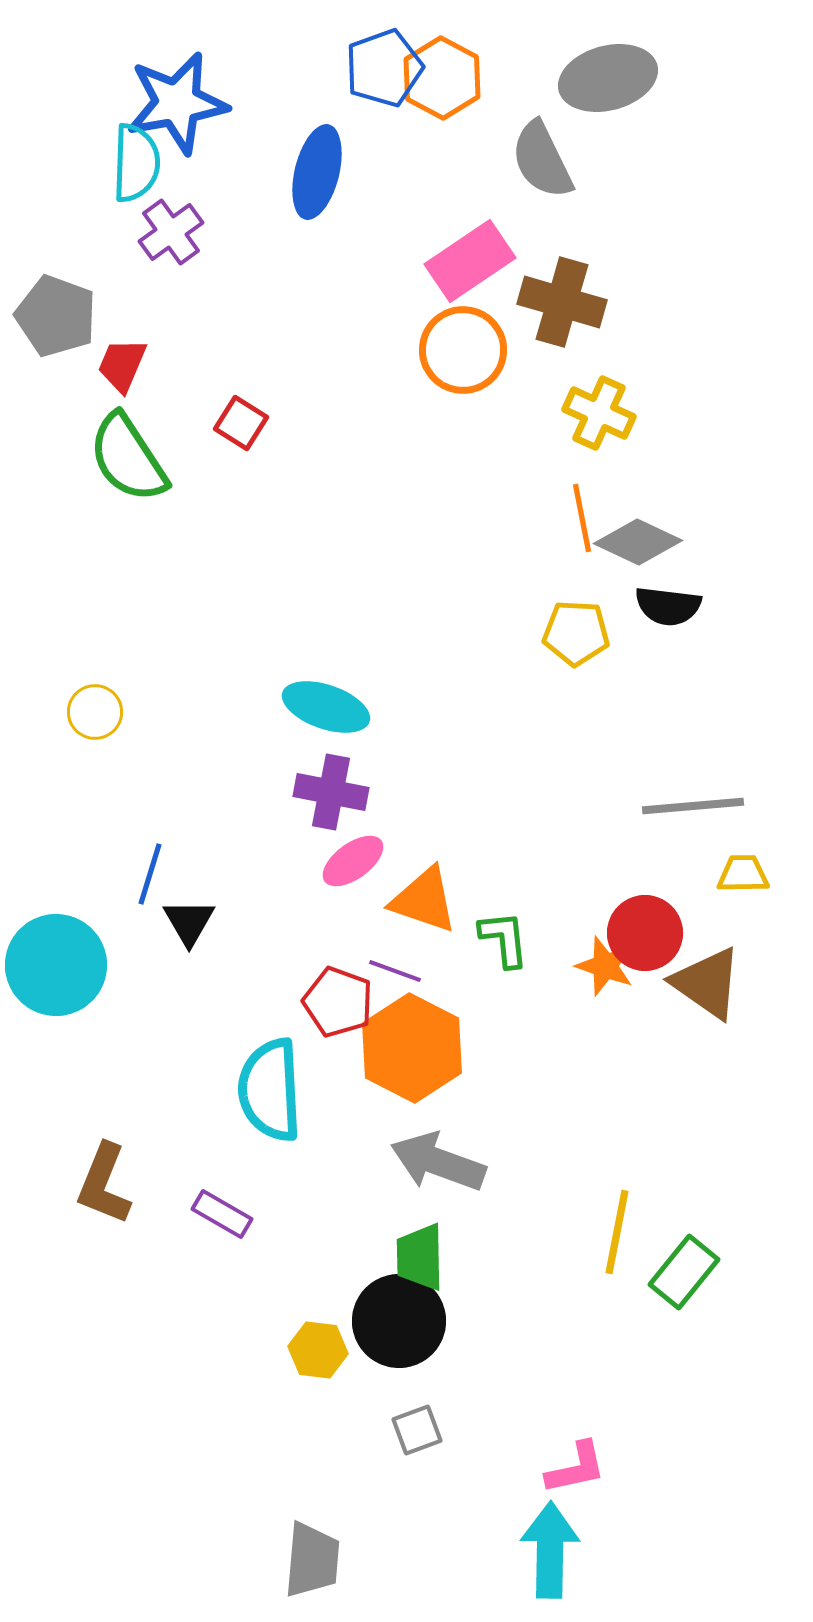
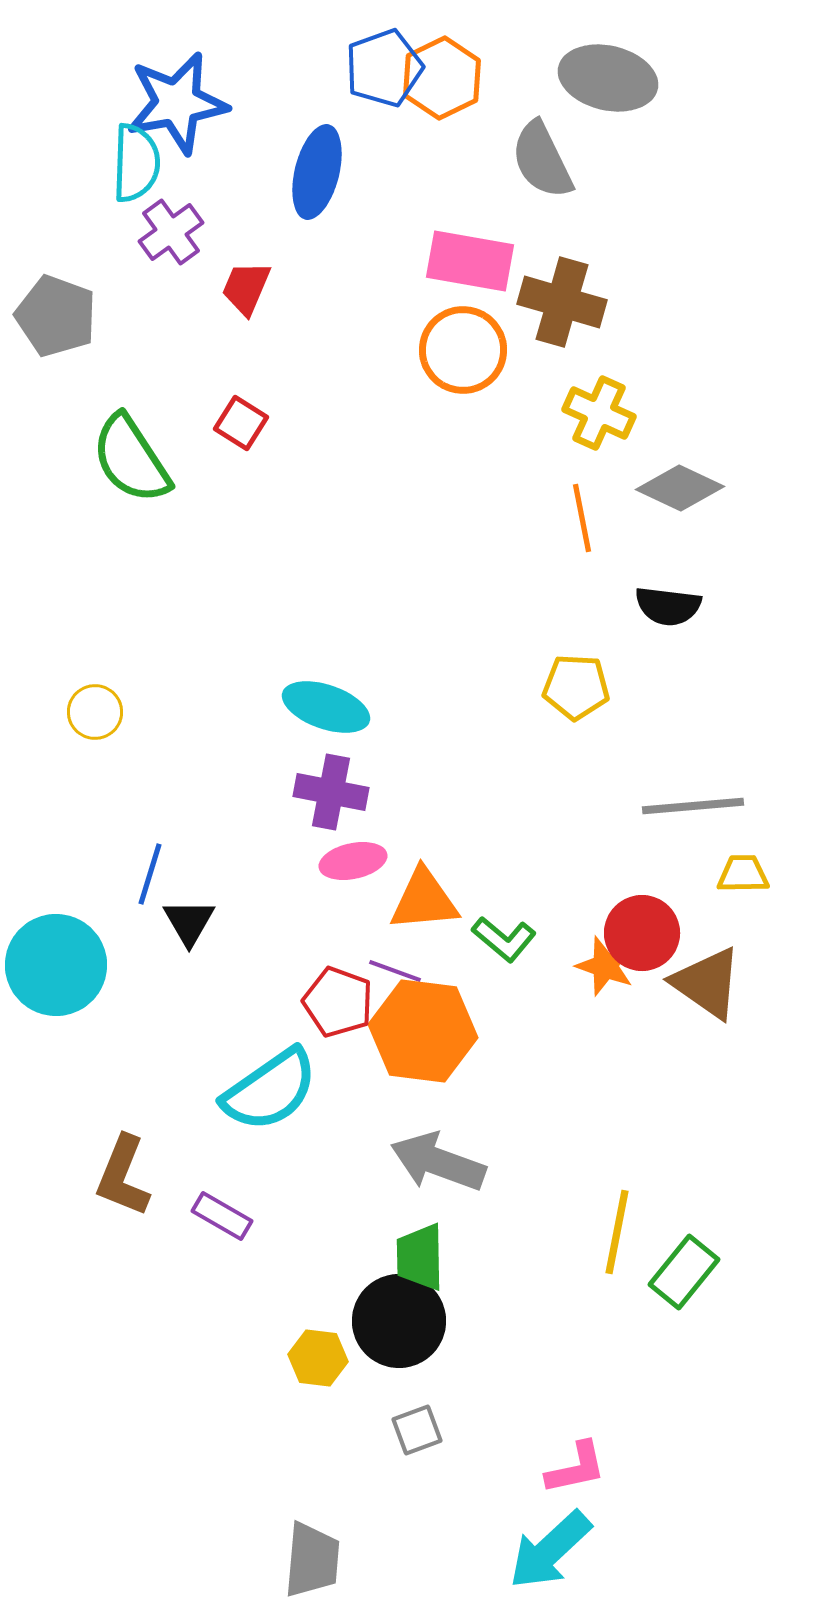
orange hexagon at (442, 78): rotated 6 degrees clockwise
gray ellipse at (608, 78): rotated 28 degrees clockwise
pink rectangle at (470, 261): rotated 44 degrees clockwise
red trapezoid at (122, 365): moved 124 px right, 77 px up
green semicircle at (128, 458): moved 3 px right, 1 px down
gray diamond at (638, 542): moved 42 px right, 54 px up
yellow pentagon at (576, 633): moved 54 px down
pink ellipse at (353, 861): rotated 24 degrees clockwise
orange triangle at (424, 900): rotated 24 degrees counterclockwise
red circle at (645, 933): moved 3 px left
green L-shape at (504, 939): rotated 136 degrees clockwise
orange hexagon at (412, 1048): moved 11 px right, 17 px up; rotated 20 degrees counterclockwise
cyan semicircle at (270, 1090): rotated 122 degrees counterclockwise
brown L-shape at (104, 1184): moved 19 px right, 8 px up
purple rectangle at (222, 1214): moved 2 px down
yellow hexagon at (318, 1350): moved 8 px down
cyan arrow at (550, 1550): rotated 134 degrees counterclockwise
